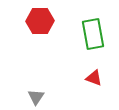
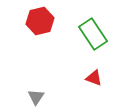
red hexagon: rotated 12 degrees counterclockwise
green rectangle: rotated 24 degrees counterclockwise
